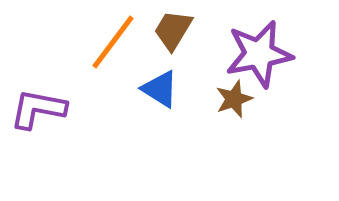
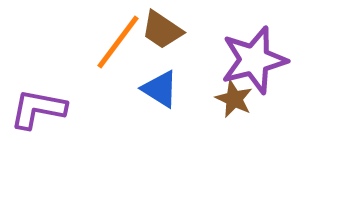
brown trapezoid: moved 11 px left; rotated 87 degrees counterclockwise
orange line: moved 5 px right
purple star: moved 5 px left, 6 px down; rotated 4 degrees counterclockwise
brown star: rotated 27 degrees counterclockwise
